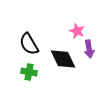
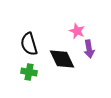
black semicircle: rotated 15 degrees clockwise
black diamond: moved 1 px left
